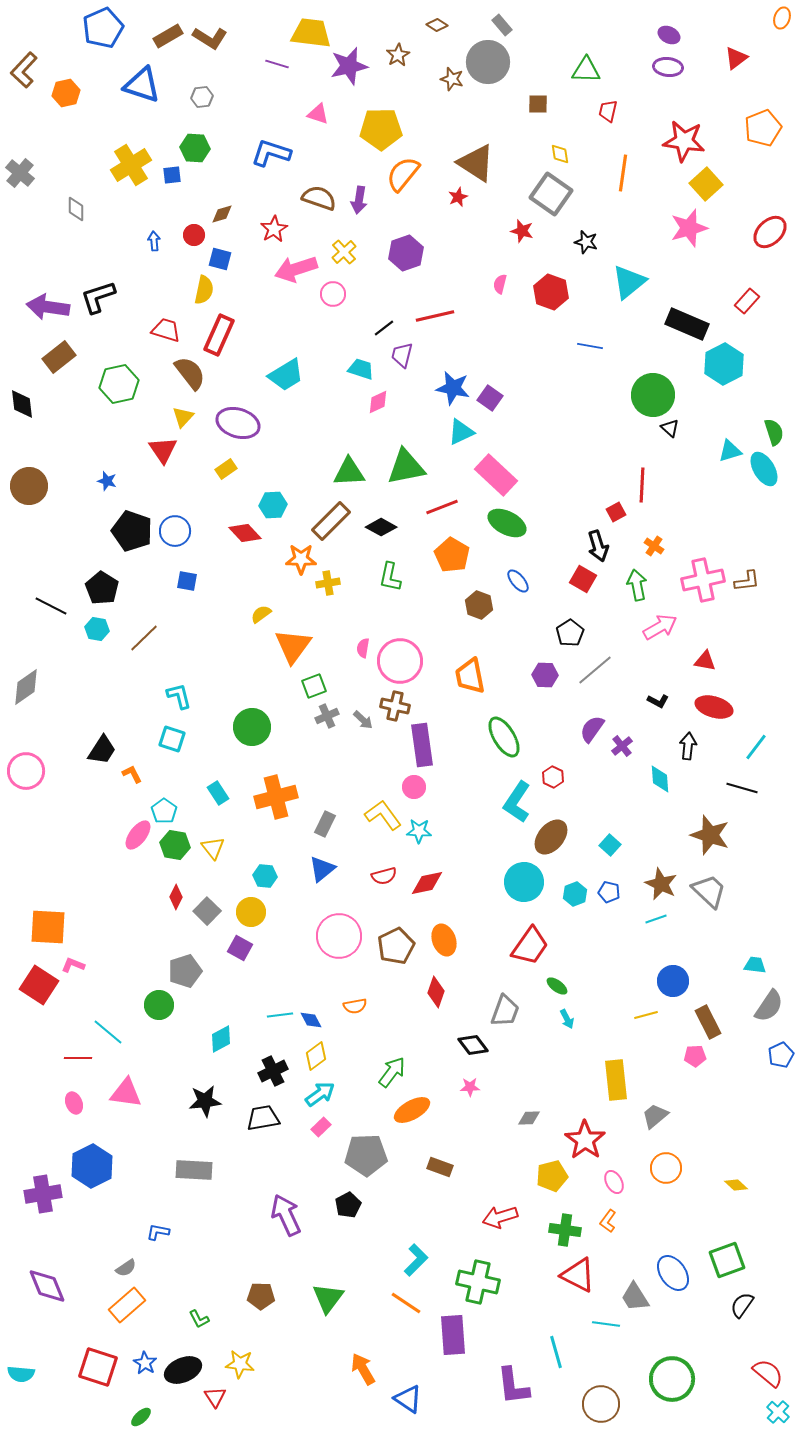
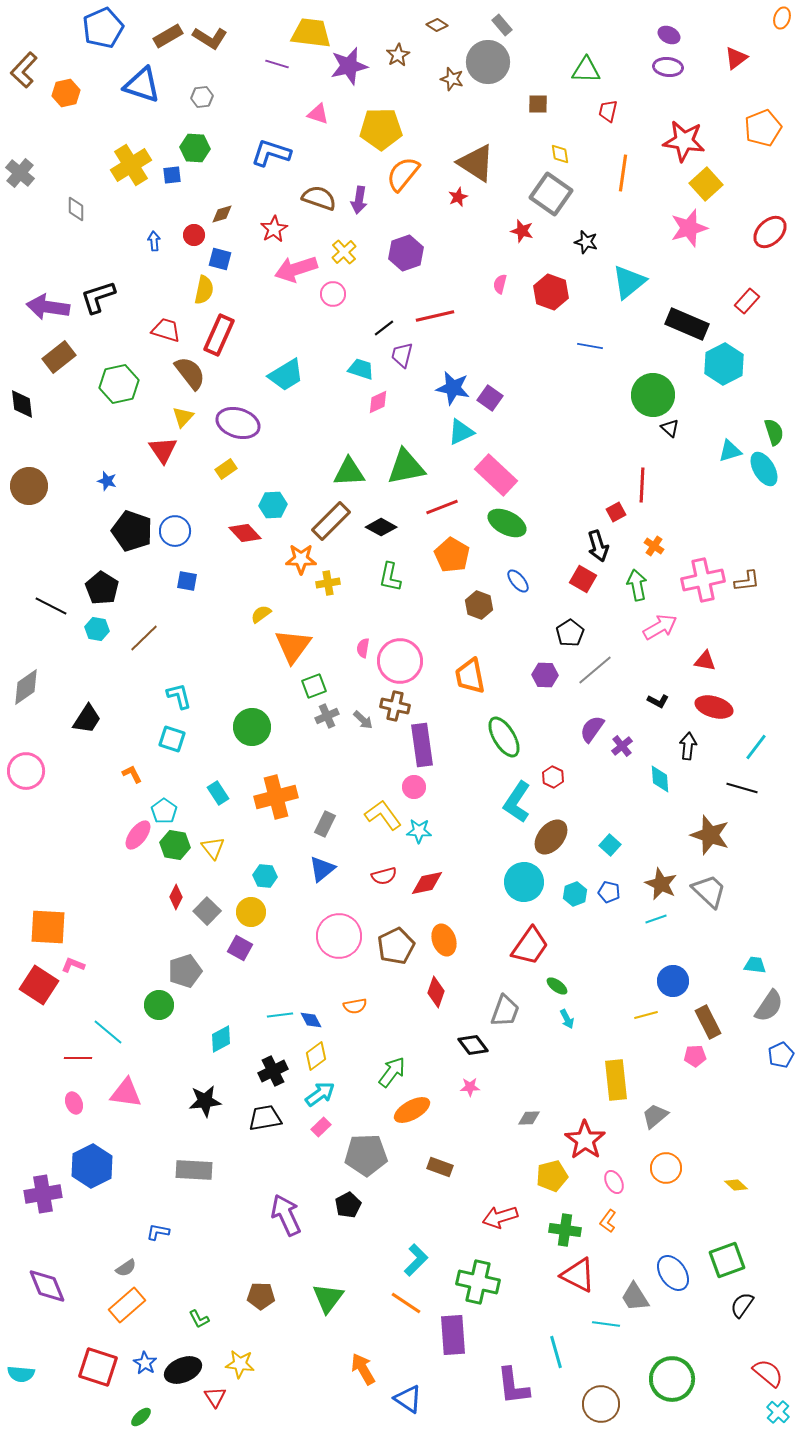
black trapezoid at (102, 750): moved 15 px left, 31 px up
black trapezoid at (263, 1118): moved 2 px right
